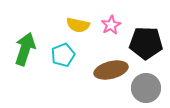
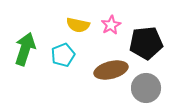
black pentagon: rotated 8 degrees counterclockwise
